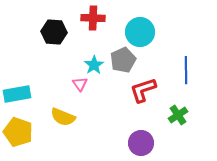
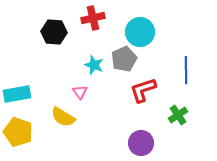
red cross: rotated 15 degrees counterclockwise
gray pentagon: moved 1 px right, 1 px up
cyan star: rotated 18 degrees counterclockwise
pink triangle: moved 8 px down
yellow semicircle: rotated 10 degrees clockwise
